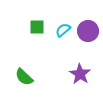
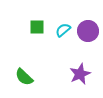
purple star: rotated 15 degrees clockwise
